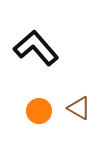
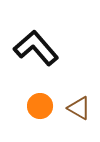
orange circle: moved 1 px right, 5 px up
